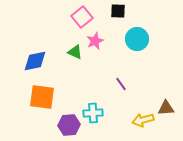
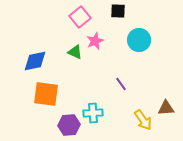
pink square: moved 2 px left
cyan circle: moved 2 px right, 1 px down
orange square: moved 4 px right, 3 px up
yellow arrow: rotated 110 degrees counterclockwise
